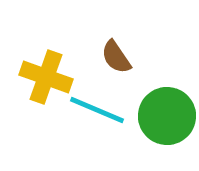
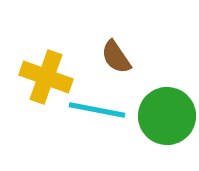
cyan line: rotated 12 degrees counterclockwise
